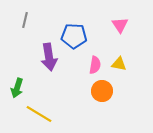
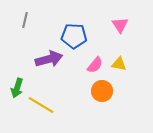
purple arrow: moved 2 px down; rotated 96 degrees counterclockwise
pink semicircle: rotated 30 degrees clockwise
yellow line: moved 2 px right, 9 px up
